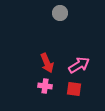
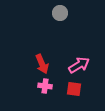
red arrow: moved 5 px left, 1 px down
